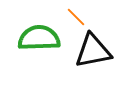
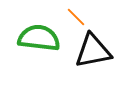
green semicircle: rotated 9 degrees clockwise
